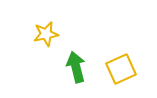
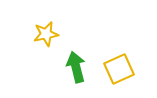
yellow square: moved 2 px left
